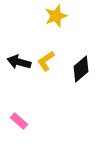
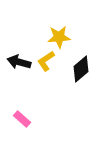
yellow star: moved 3 px right, 21 px down; rotated 15 degrees clockwise
pink rectangle: moved 3 px right, 2 px up
